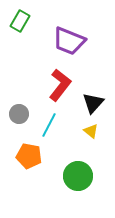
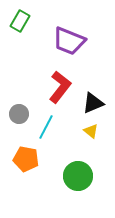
red L-shape: moved 2 px down
black triangle: rotated 25 degrees clockwise
cyan line: moved 3 px left, 2 px down
orange pentagon: moved 3 px left, 3 px down
